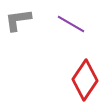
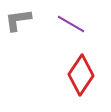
red diamond: moved 4 px left, 5 px up
